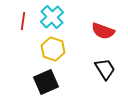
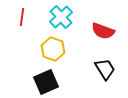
cyan cross: moved 9 px right
red line: moved 1 px left, 4 px up
